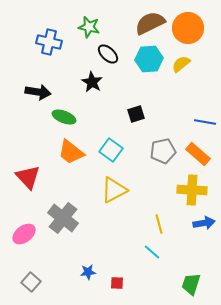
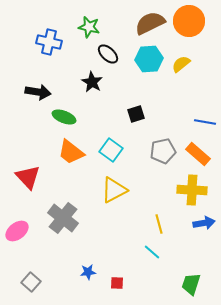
orange circle: moved 1 px right, 7 px up
pink ellipse: moved 7 px left, 3 px up
